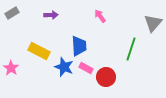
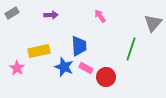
yellow rectangle: rotated 40 degrees counterclockwise
pink star: moved 6 px right
